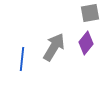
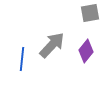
purple diamond: moved 8 px down
gray arrow: moved 2 px left, 2 px up; rotated 12 degrees clockwise
